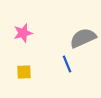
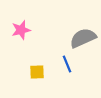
pink star: moved 2 px left, 3 px up
yellow square: moved 13 px right
